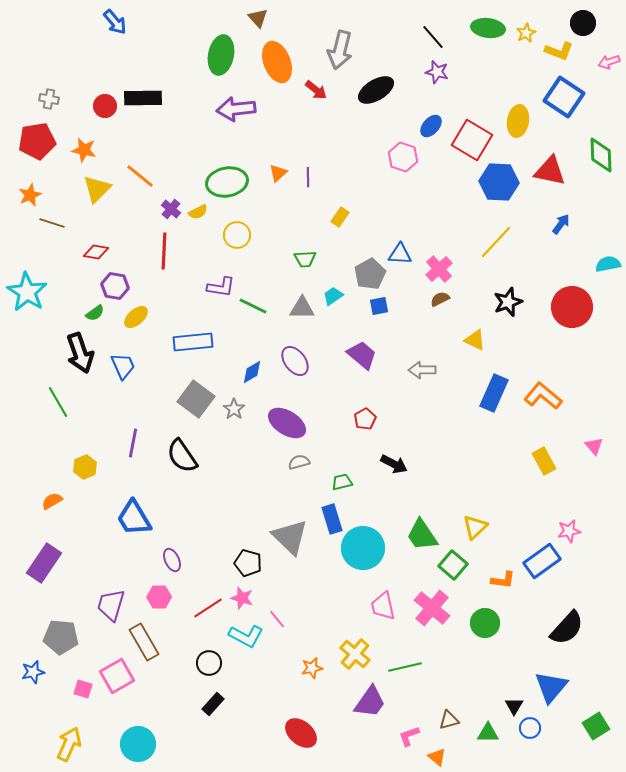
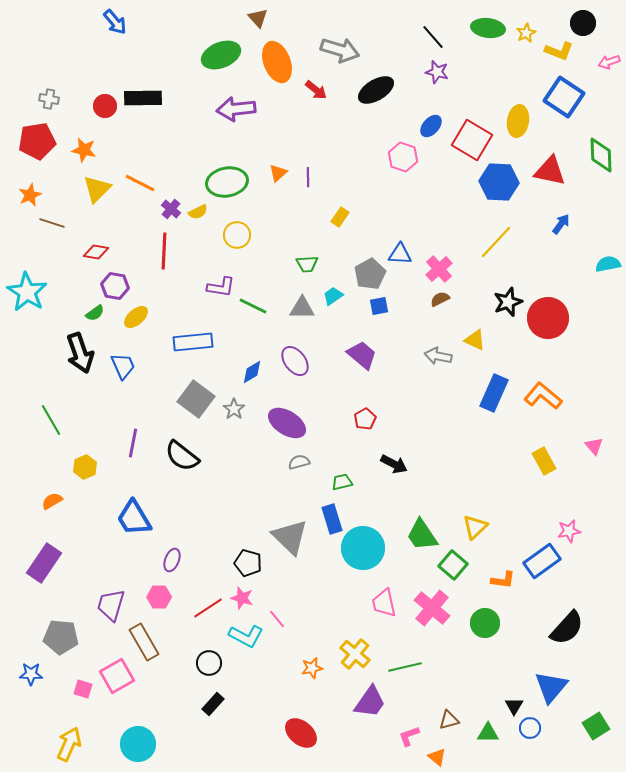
gray arrow at (340, 50): rotated 87 degrees counterclockwise
green ellipse at (221, 55): rotated 57 degrees clockwise
orange line at (140, 176): moved 7 px down; rotated 12 degrees counterclockwise
green trapezoid at (305, 259): moved 2 px right, 5 px down
red circle at (572, 307): moved 24 px left, 11 px down
gray arrow at (422, 370): moved 16 px right, 14 px up; rotated 12 degrees clockwise
green line at (58, 402): moved 7 px left, 18 px down
black semicircle at (182, 456): rotated 18 degrees counterclockwise
purple ellipse at (172, 560): rotated 45 degrees clockwise
pink trapezoid at (383, 606): moved 1 px right, 3 px up
blue star at (33, 672): moved 2 px left, 2 px down; rotated 15 degrees clockwise
